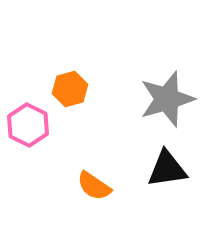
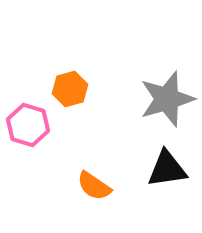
pink hexagon: rotated 9 degrees counterclockwise
